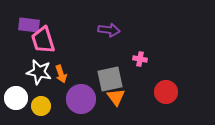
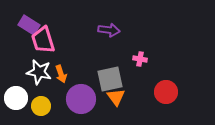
purple rectangle: rotated 25 degrees clockwise
